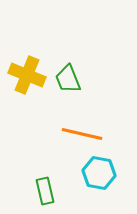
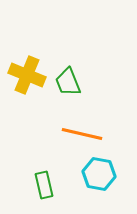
green trapezoid: moved 3 px down
cyan hexagon: moved 1 px down
green rectangle: moved 1 px left, 6 px up
